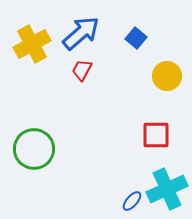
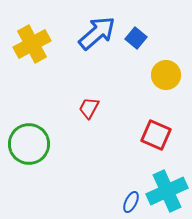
blue arrow: moved 16 px right
red trapezoid: moved 7 px right, 38 px down
yellow circle: moved 1 px left, 1 px up
red square: rotated 24 degrees clockwise
green circle: moved 5 px left, 5 px up
cyan cross: moved 2 px down
blue ellipse: moved 1 px left, 1 px down; rotated 15 degrees counterclockwise
